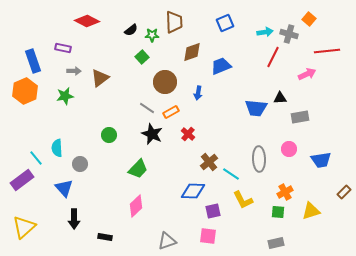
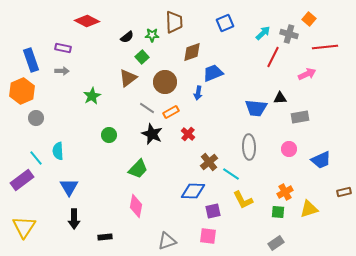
black semicircle at (131, 30): moved 4 px left, 7 px down
cyan arrow at (265, 32): moved 2 px left, 1 px down; rotated 35 degrees counterclockwise
red line at (327, 51): moved 2 px left, 4 px up
blue rectangle at (33, 61): moved 2 px left, 1 px up
blue trapezoid at (221, 66): moved 8 px left, 7 px down
gray arrow at (74, 71): moved 12 px left
brown triangle at (100, 78): moved 28 px right
orange hexagon at (25, 91): moved 3 px left
green star at (65, 96): moved 27 px right; rotated 18 degrees counterclockwise
cyan semicircle at (57, 148): moved 1 px right, 3 px down
gray ellipse at (259, 159): moved 10 px left, 12 px up
blue trapezoid at (321, 160): rotated 15 degrees counterclockwise
gray circle at (80, 164): moved 44 px left, 46 px up
blue triangle at (64, 188): moved 5 px right, 1 px up; rotated 12 degrees clockwise
brown rectangle at (344, 192): rotated 32 degrees clockwise
pink diamond at (136, 206): rotated 35 degrees counterclockwise
yellow triangle at (311, 211): moved 2 px left, 2 px up
yellow triangle at (24, 227): rotated 15 degrees counterclockwise
black rectangle at (105, 237): rotated 16 degrees counterclockwise
gray rectangle at (276, 243): rotated 21 degrees counterclockwise
